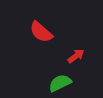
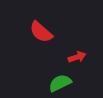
red arrow: moved 1 px right, 1 px down; rotated 18 degrees clockwise
